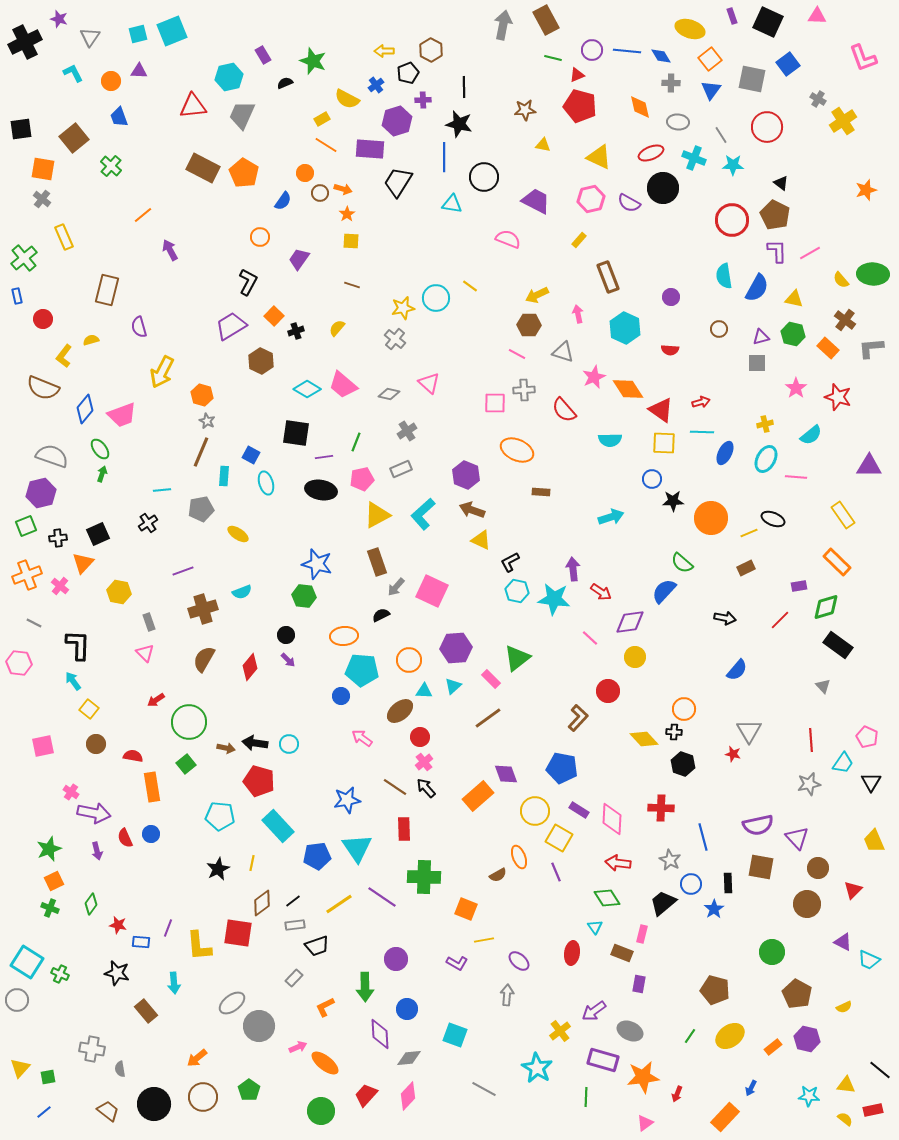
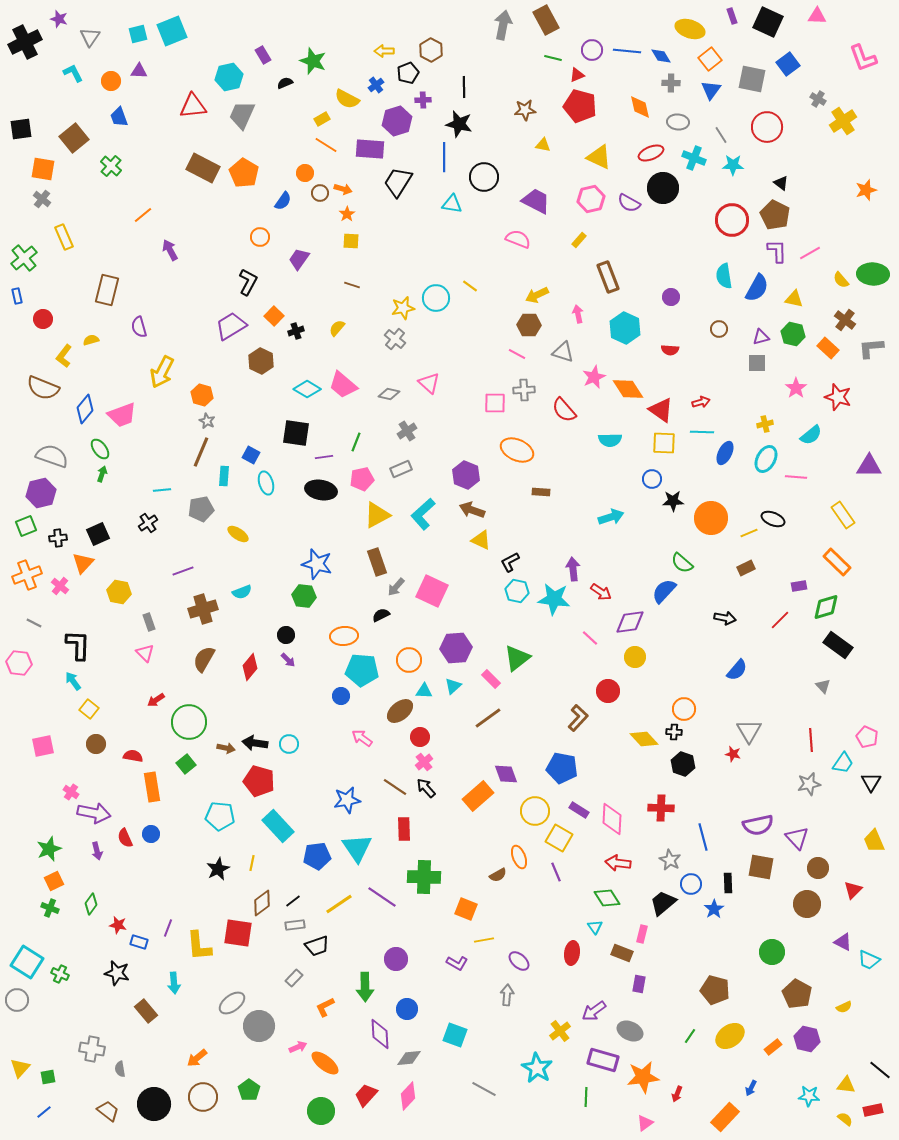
pink semicircle at (508, 239): moved 10 px right
blue rectangle at (141, 942): moved 2 px left; rotated 12 degrees clockwise
